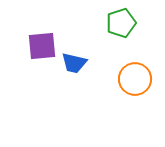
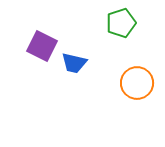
purple square: rotated 32 degrees clockwise
orange circle: moved 2 px right, 4 px down
